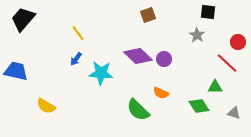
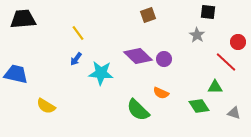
black trapezoid: rotated 44 degrees clockwise
red line: moved 1 px left, 1 px up
blue trapezoid: moved 3 px down
